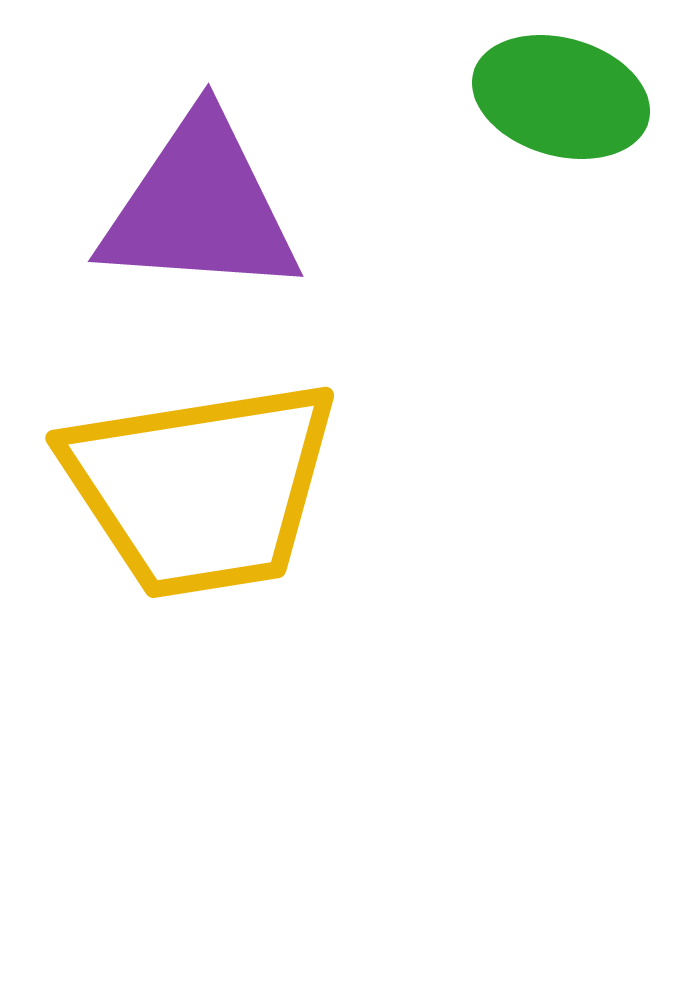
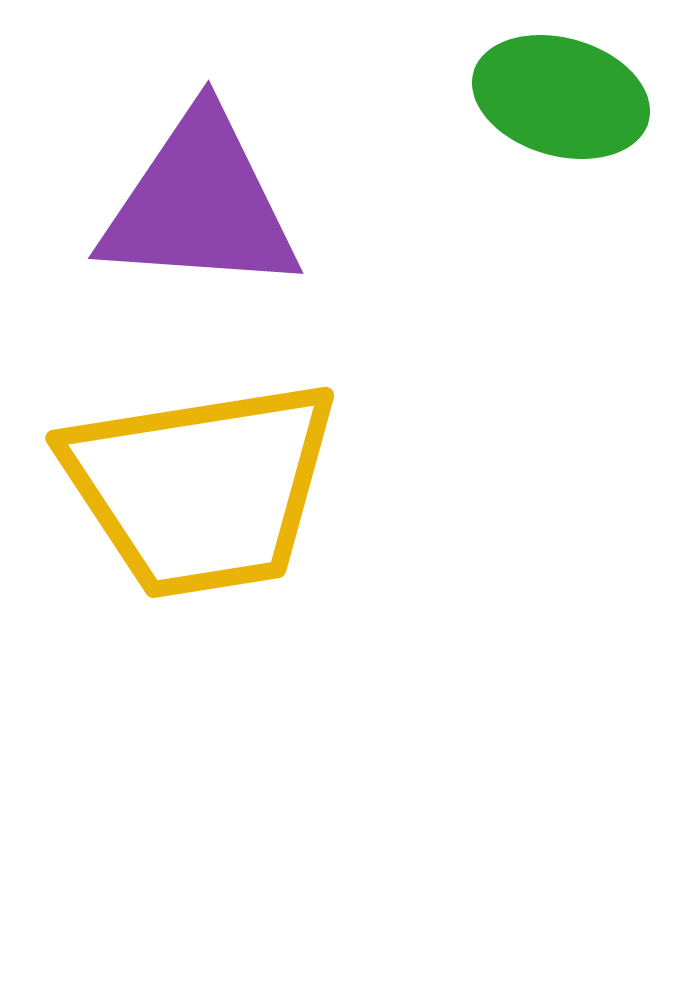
purple triangle: moved 3 px up
